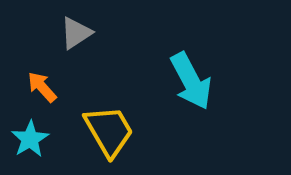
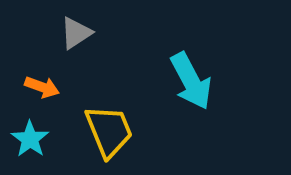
orange arrow: rotated 152 degrees clockwise
yellow trapezoid: rotated 8 degrees clockwise
cyan star: rotated 6 degrees counterclockwise
